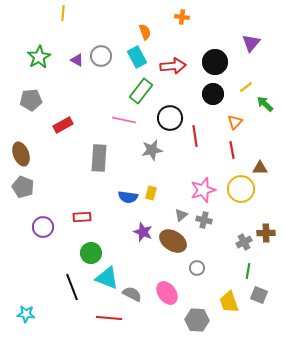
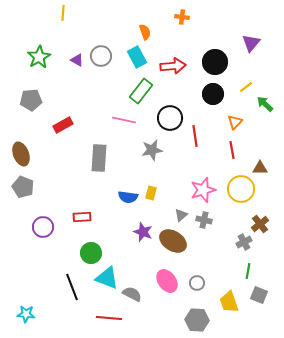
brown cross at (266, 233): moved 6 px left, 9 px up; rotated 36 degrees counterclockwise
gray circle at (197, 268): moved 15 px down
pink ellipse at (167, 293): moved 12 px up
